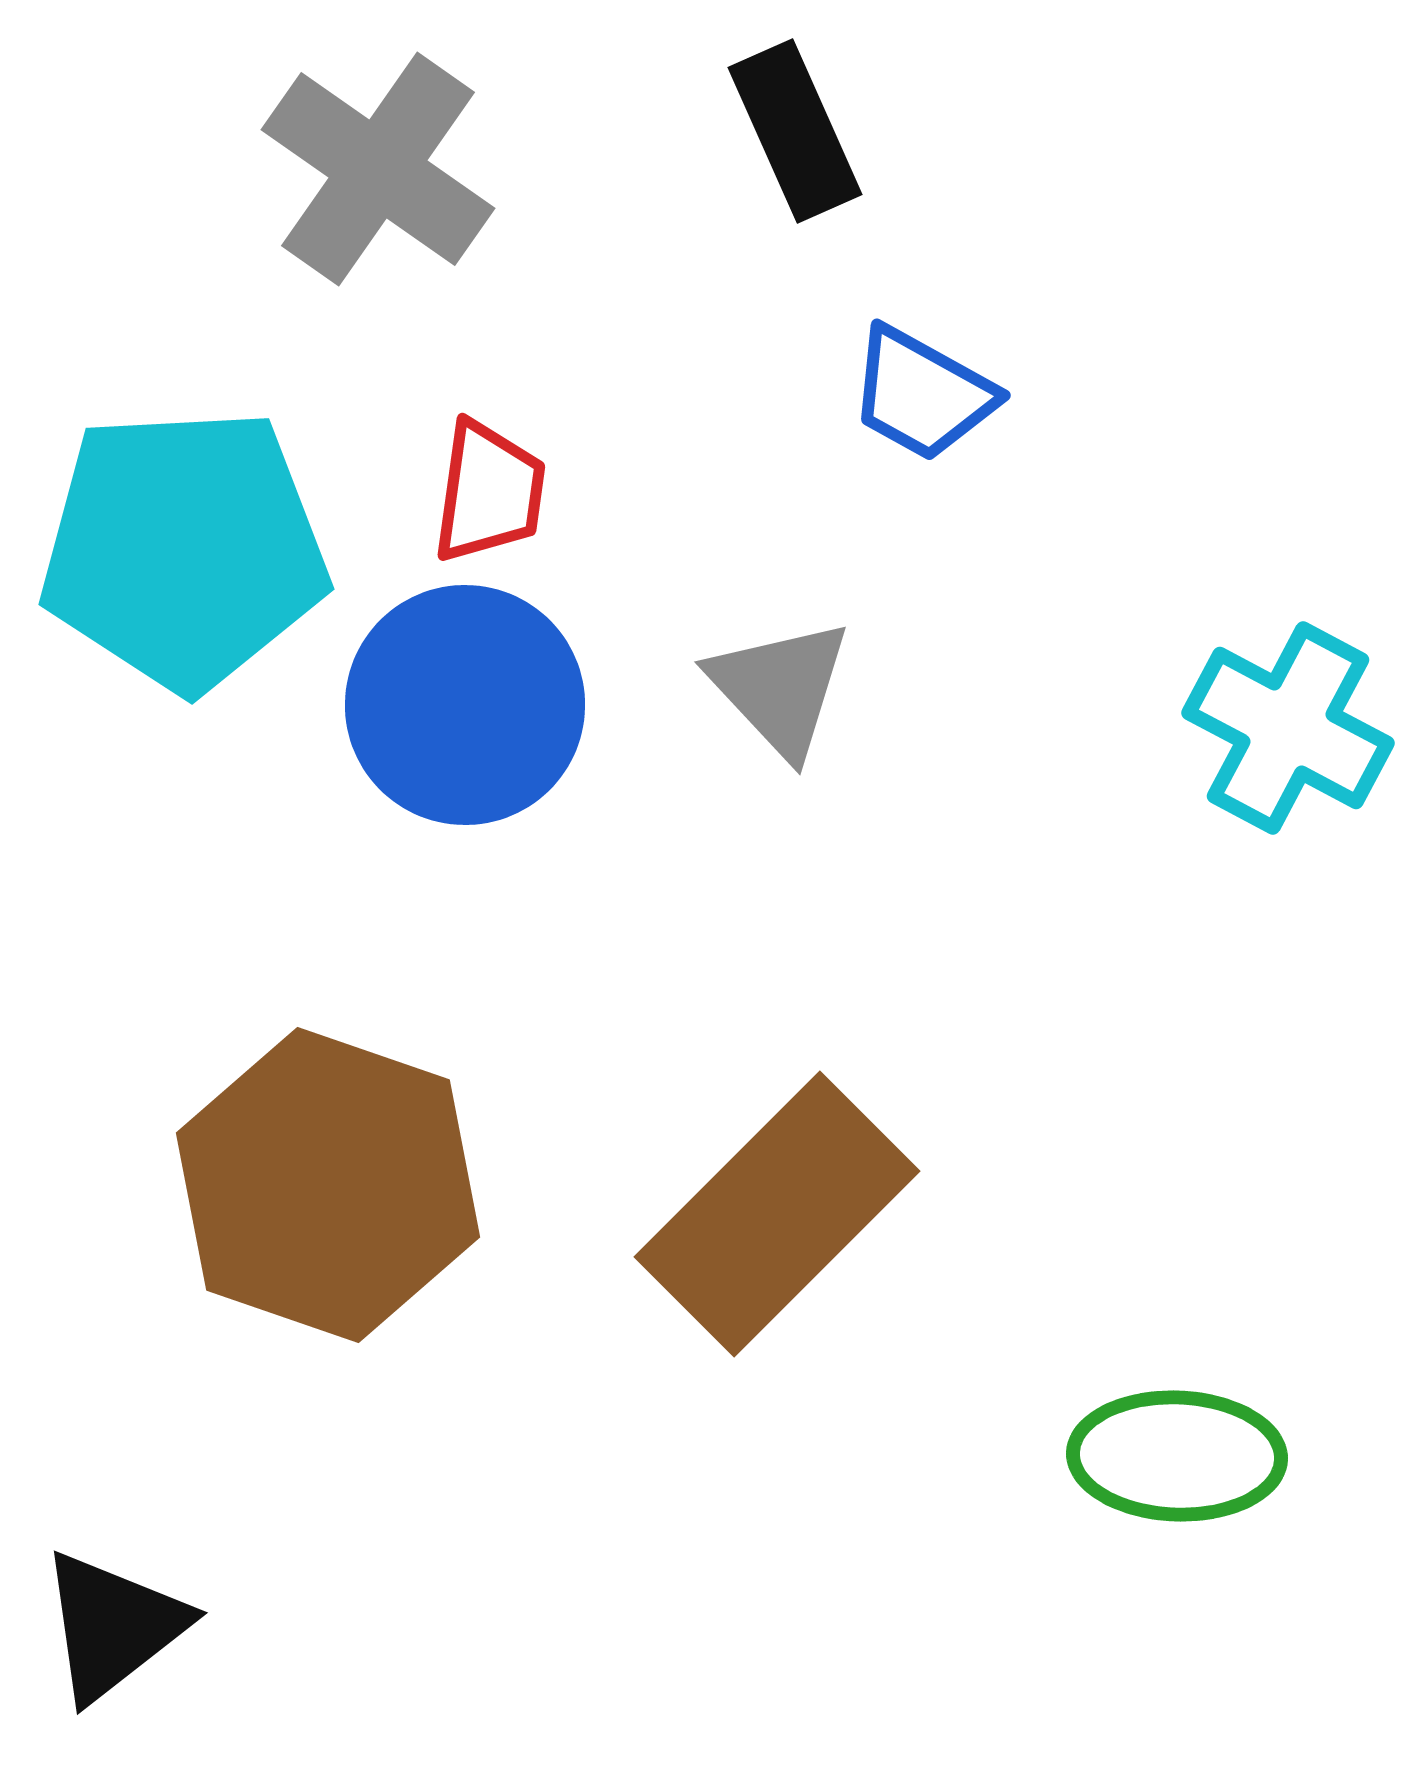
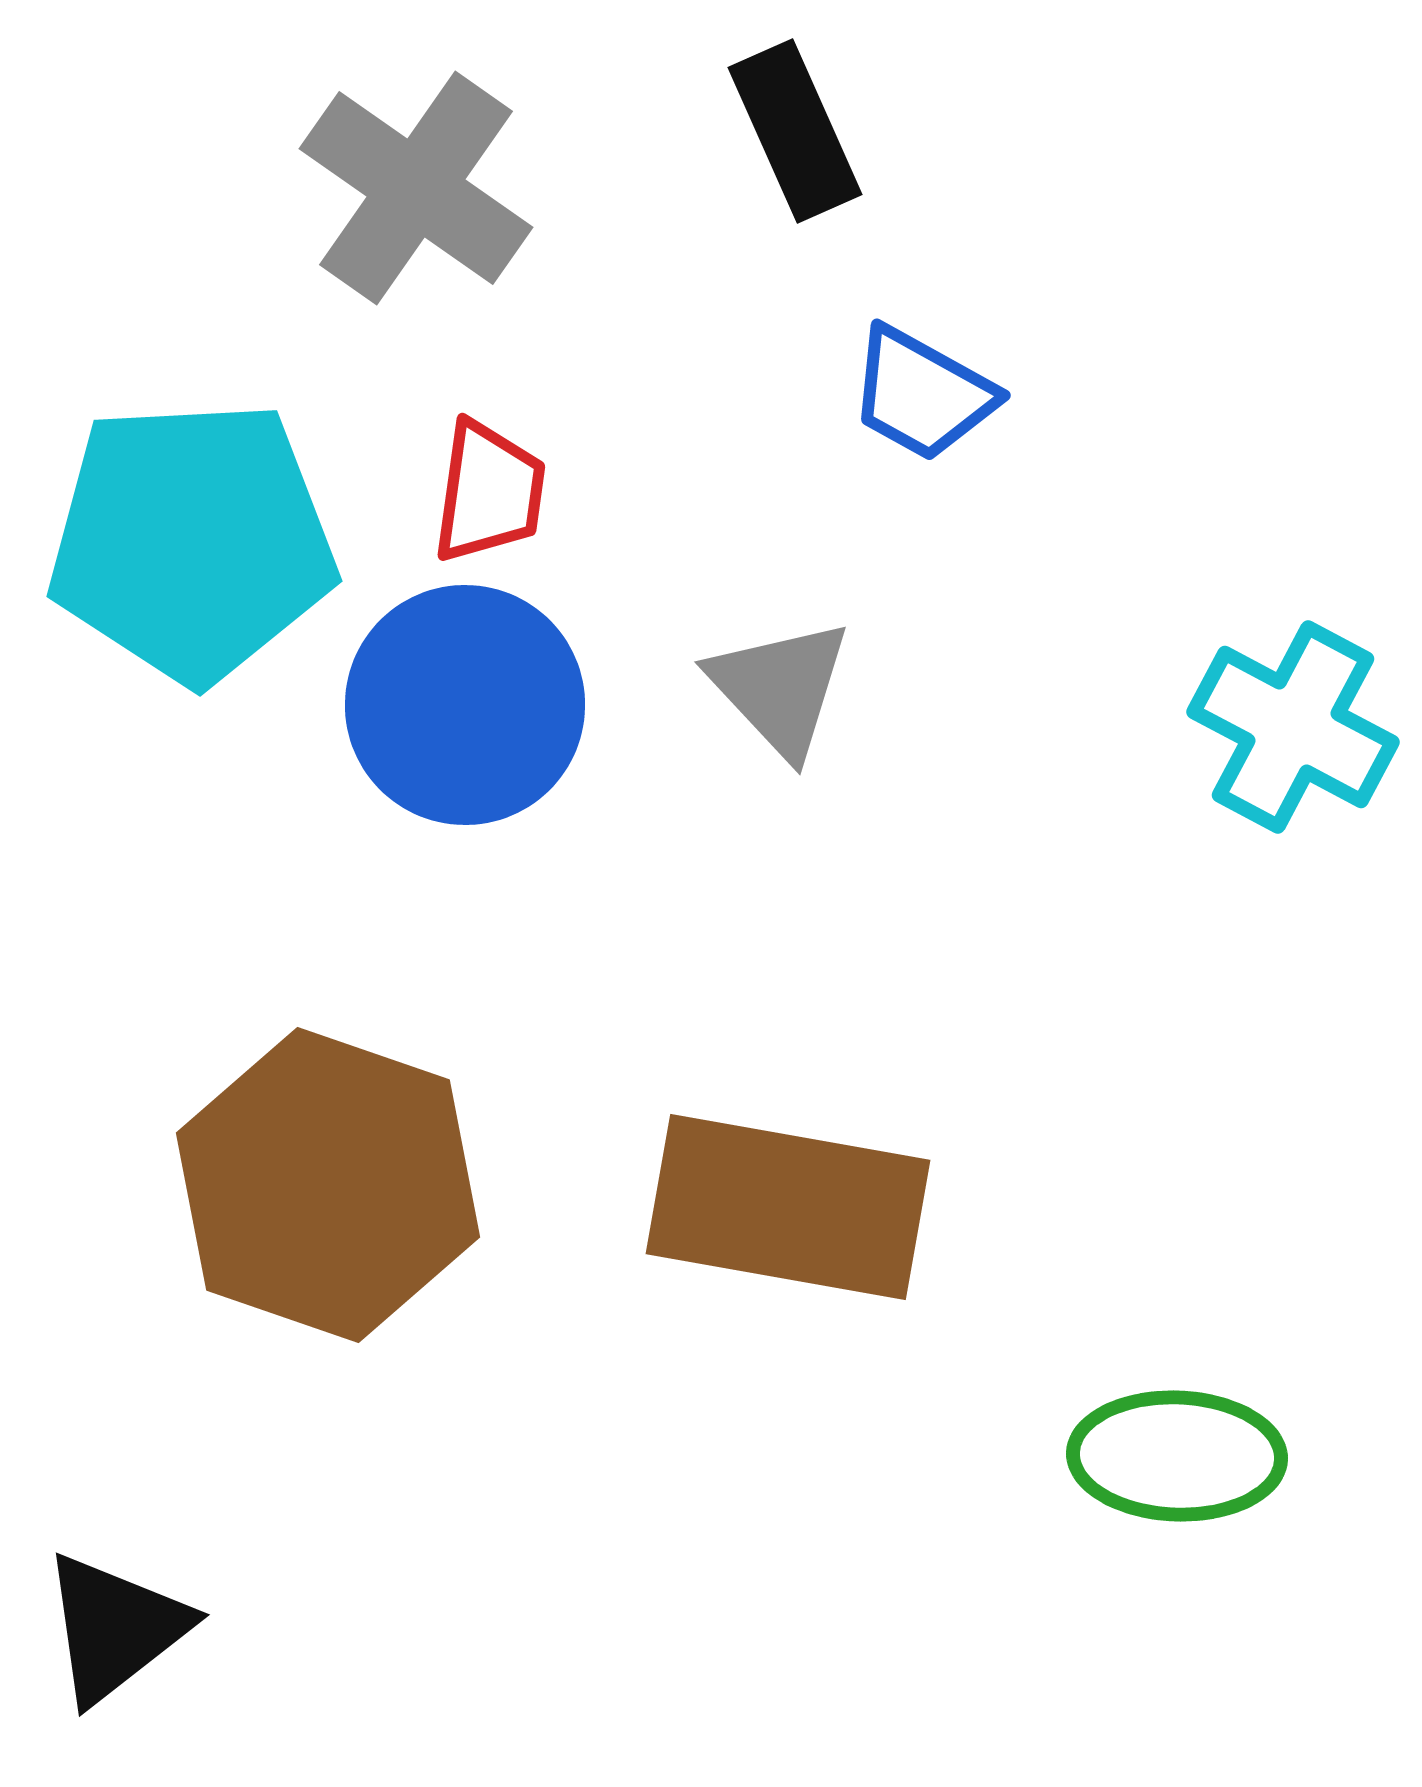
gray cross: moved 38 px right, 19 px down
cyan pentagon: moved 8 px right, 8 px up
cyan cross: moved 5 px right, 1 px up
brown rectangle: moved 11 px right, 7 px up; rotated 55 degrees clockwise
black triangle: moved 2 px right, 2 px down
